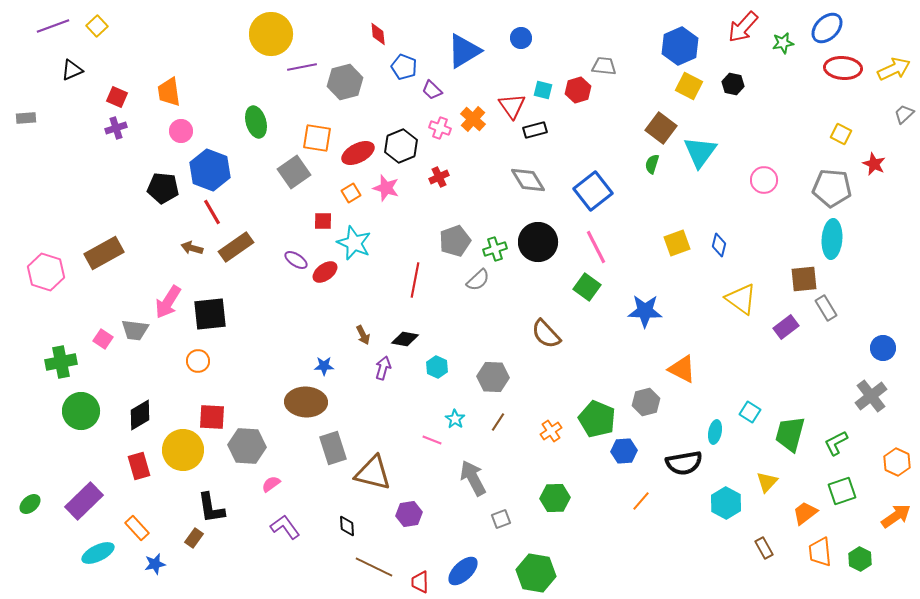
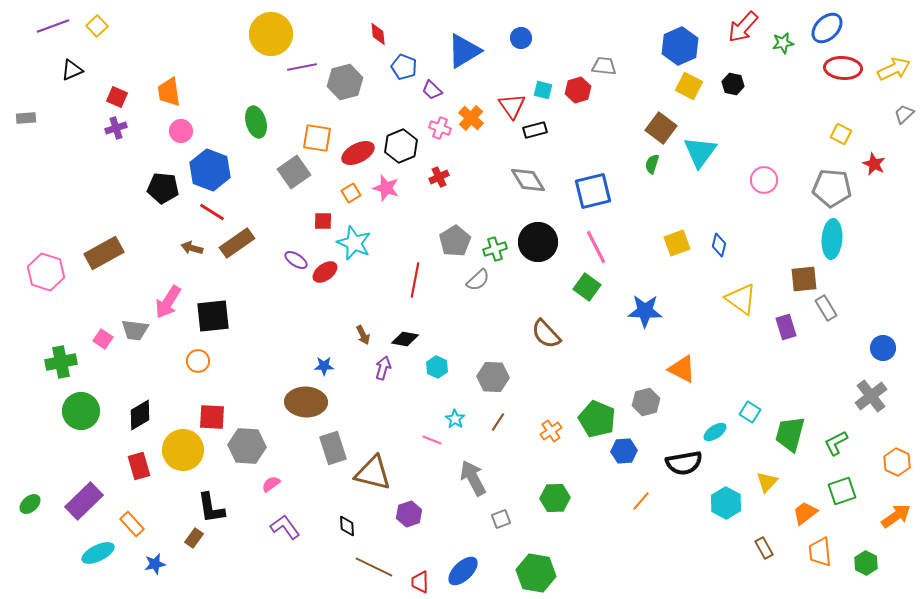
orange cross at (473, 119): moved 2 px left, 1 px up
blue square at (593, 191): rotated 24 degrees clockwise
red line at (212, 212): rotated 28 degrees counterclockwise
gray pentagon at (455, 241): rotated 12 degrees counterclockwise
brown rectangle at (236, 247): moved 1 px right, 4 px up
black square at (210, 314): moved 3 px right, 2 px down
purple rectangle at (786, 327): rotated 70 degrees counterclockwise
cyan ellipse at (715, 432): rotated 45 degrees clockwise
purple hexagon at (409, 514): rotated 10 degrees counterclockwise
orange rectangle at (137, 528): moved 5 px left, 4 px up
green hexagon at (860, 559): moved 6 px right, 4 px down
